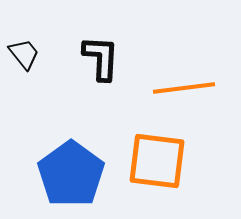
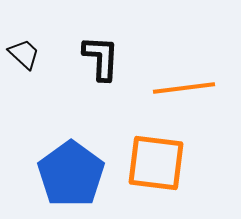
black trapezoid: rotated 8 degrees counterclockwise
orange square: moved 1 px left, 2 px down
